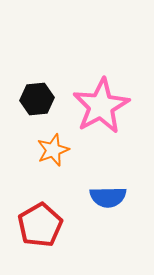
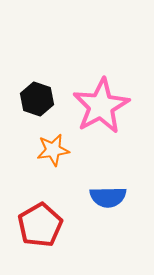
black hexagon: rotated 24 degrees clockwise
orange star: rotated 12 degrees clockwise
